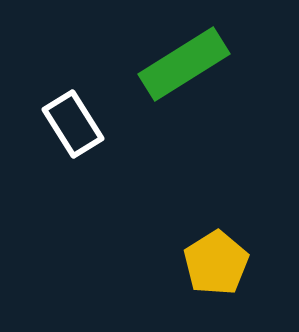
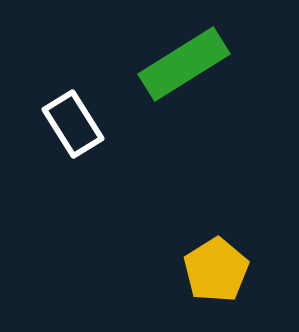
yellow pentagon: moved 7 px down
